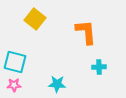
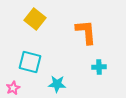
cyan square: moved 15 px right
pink star: moved 1 px left, 3 px down; rotated 24 degrees counterclockwise
